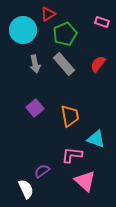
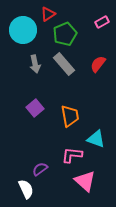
pink rectangle: rotated 48 degrees counterclockwise
purple semicircle: moved 2 px left, 2 px up
